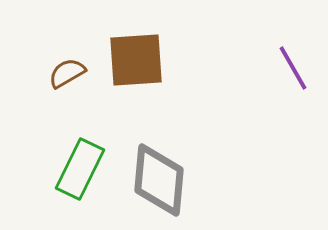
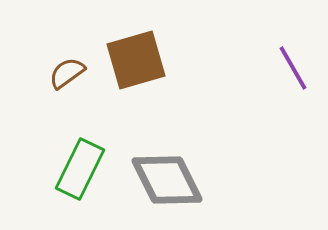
brown square: rotated 12 degrees counterclockwise
brown semicircle: rotated 6 degrees counterclockwise
gray diamond: moved 8 px right; rotated 32 degrees counterclockwise
